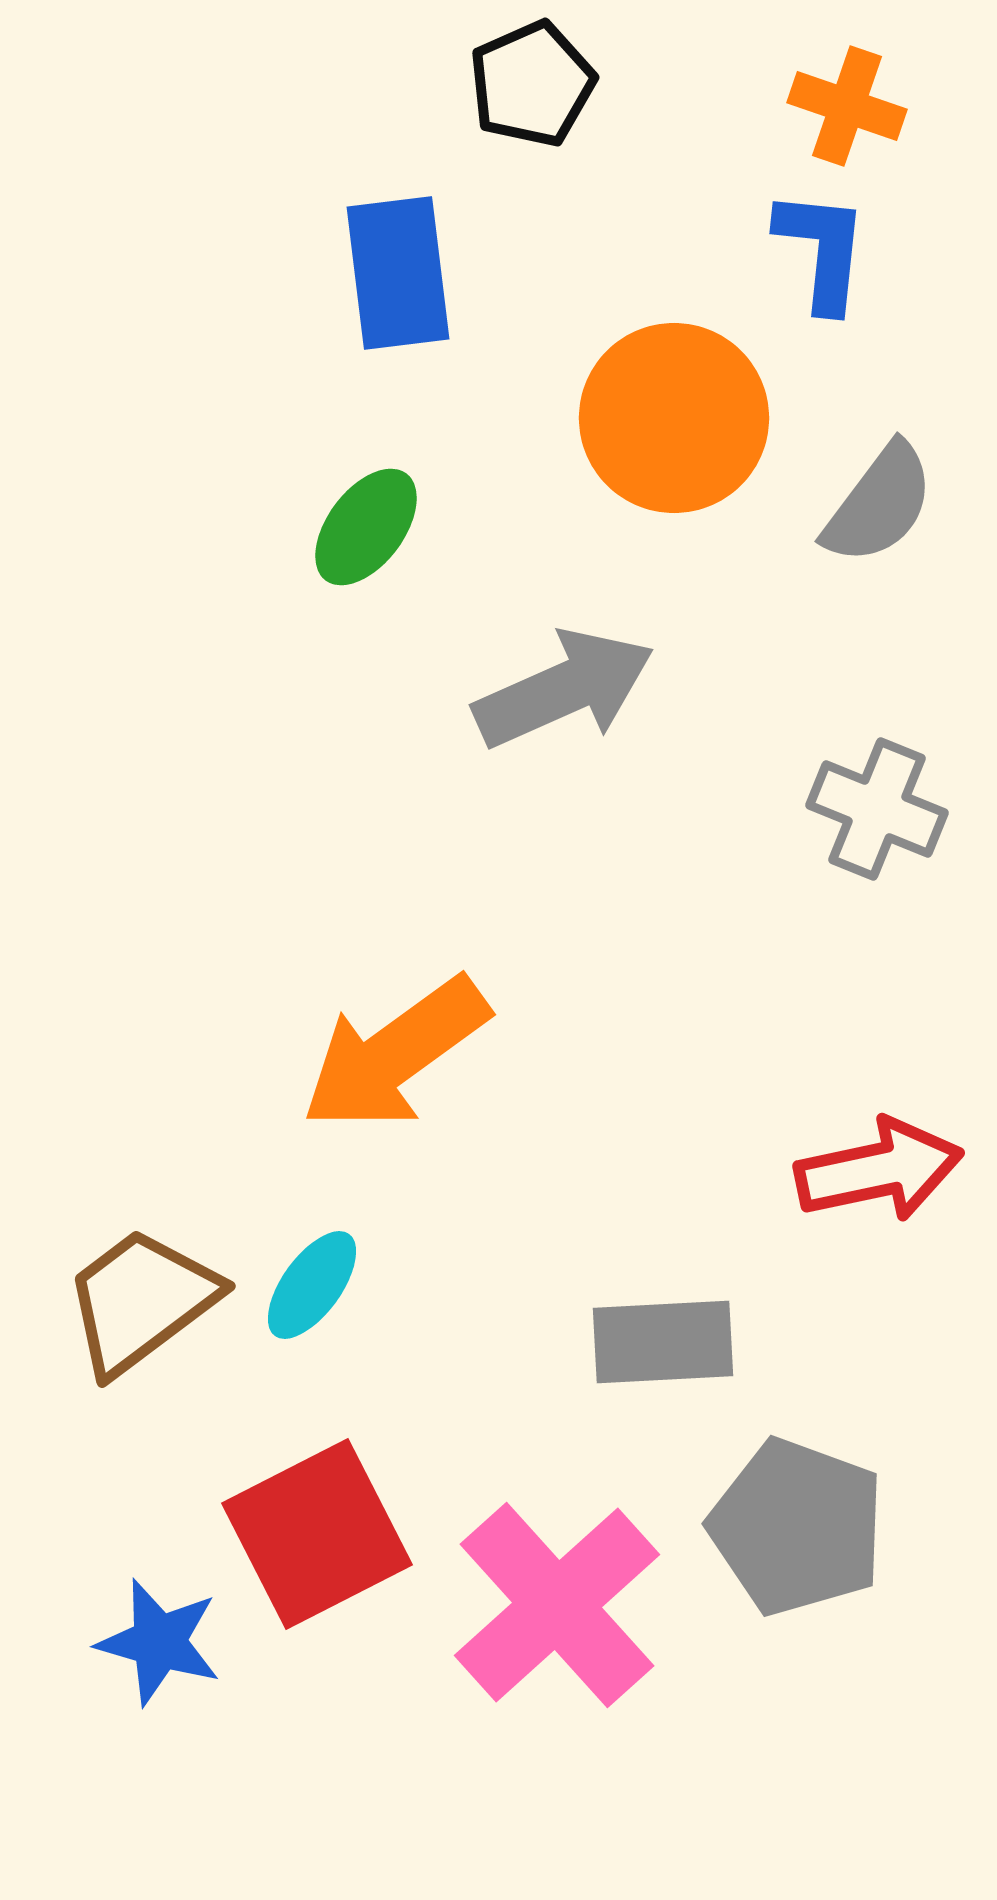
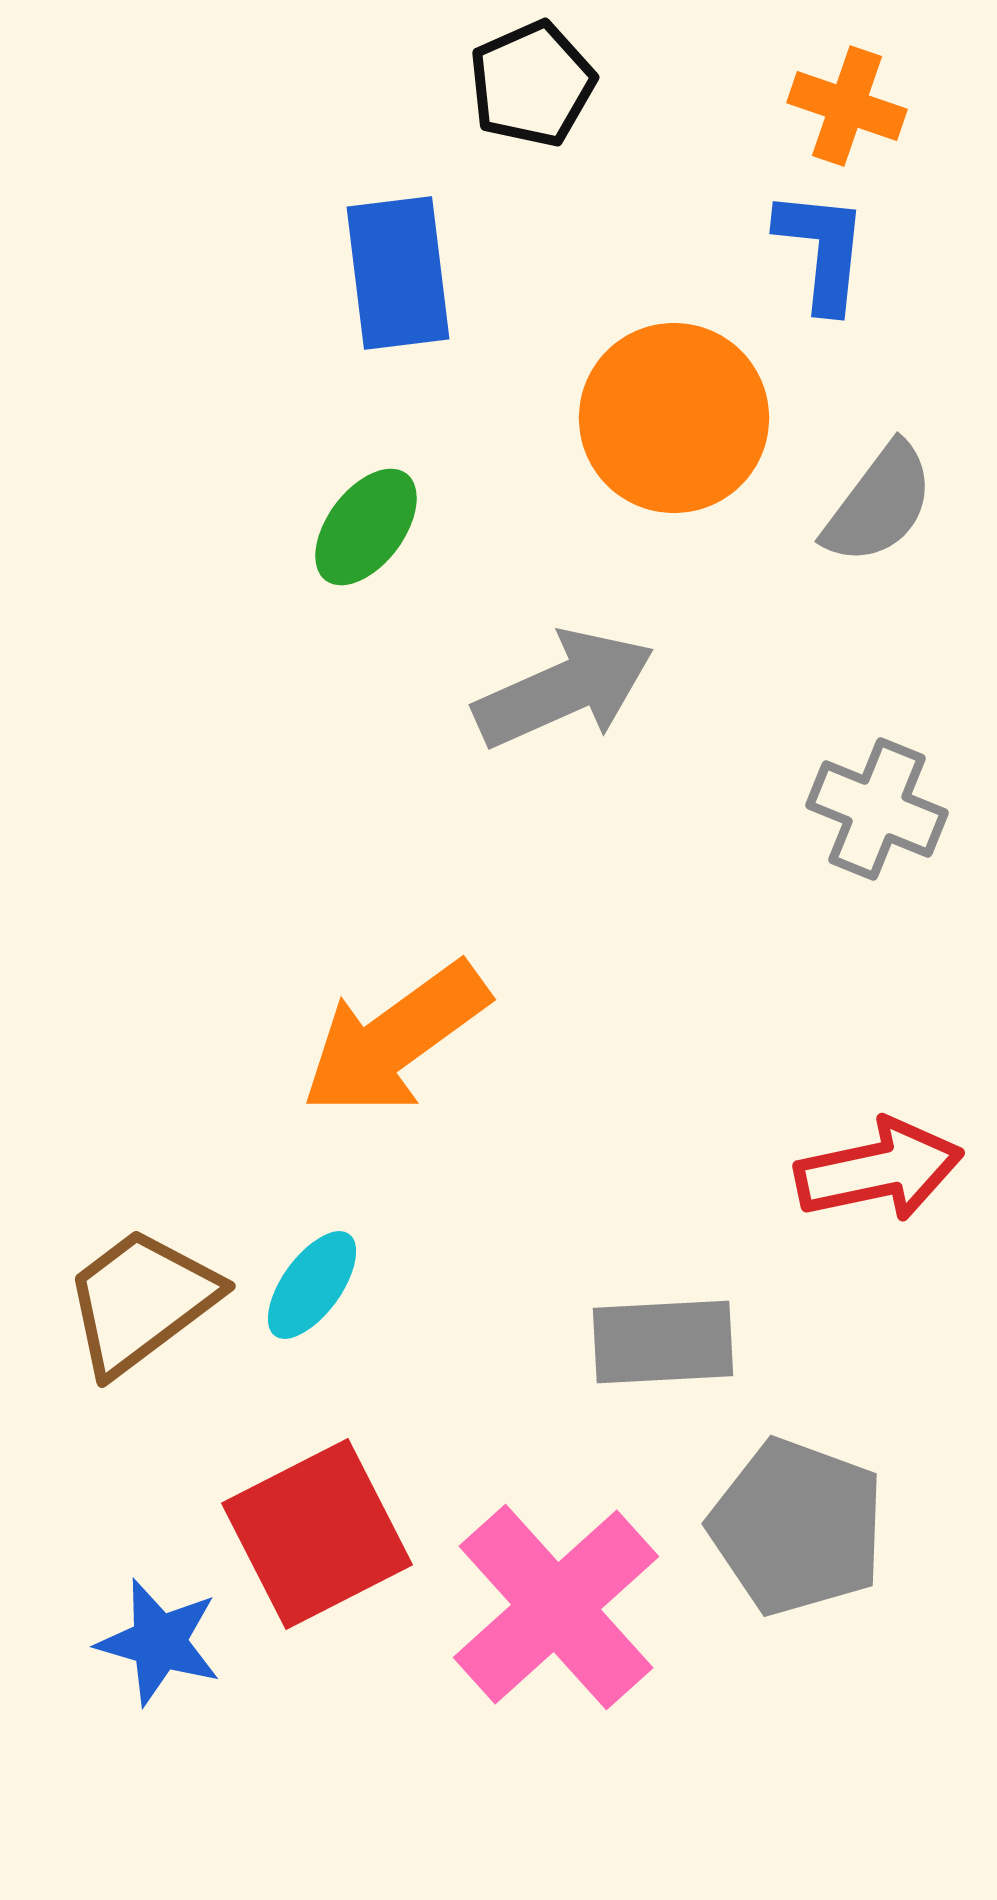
orange arrow: moved 15 px up
pink cross: moved 1 px left, 2 px down
